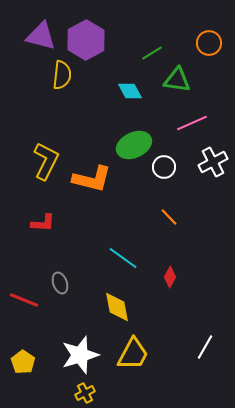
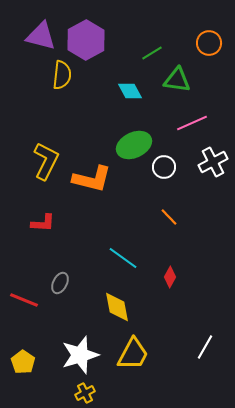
gray ellipse: rotated 45 degrees clockwise
